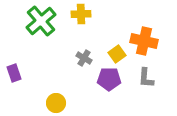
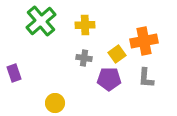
yellow cross: moved 4 px right, 11 px down
orange cross: rotated 24 degrees counterclockwise
gray cross: rotated 21 degrees counterclockwise
yellow circle: moved 1 px left
